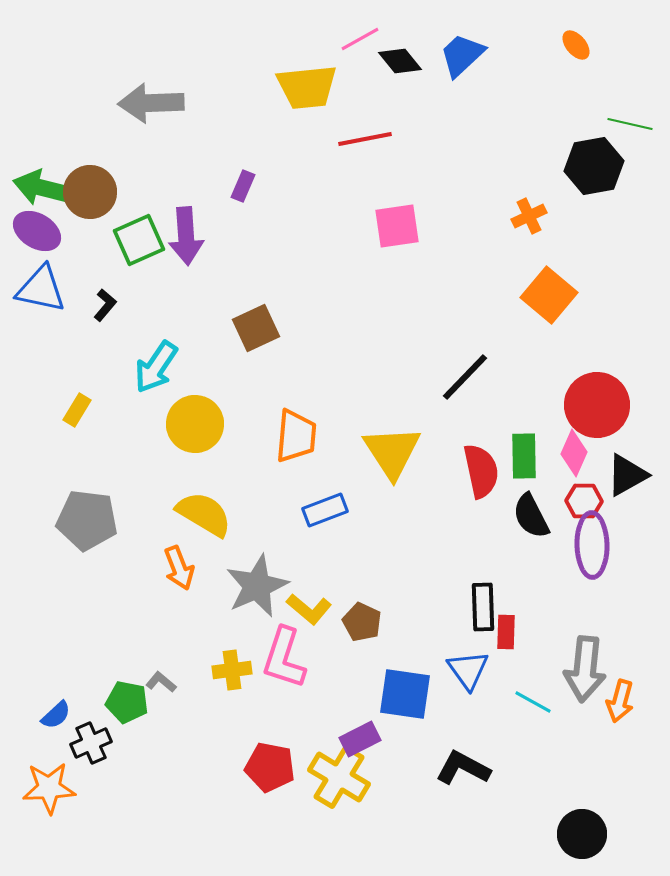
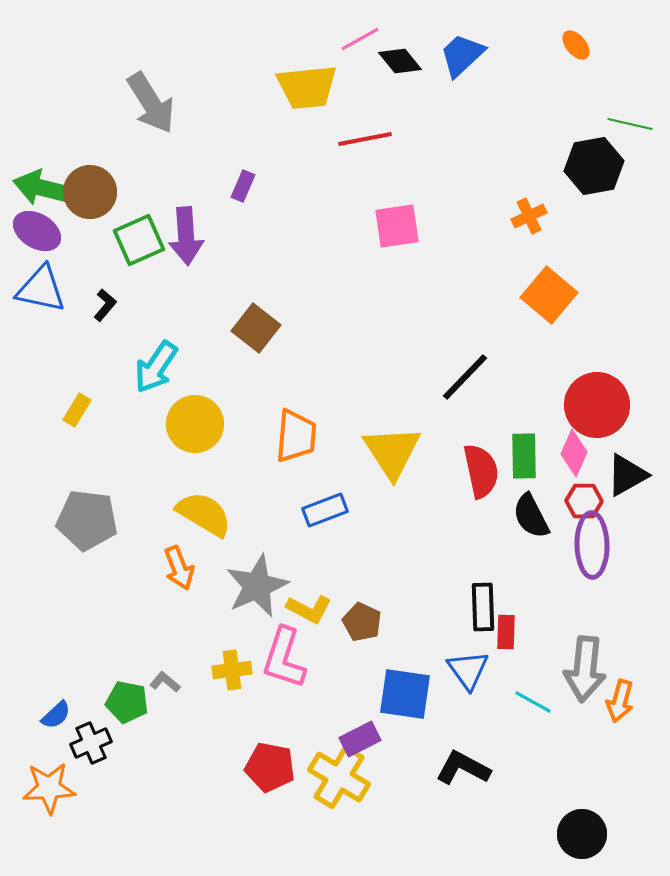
gray arrow at (151, 103): rotated 120 degrees counterclockwise
brown square at (256, 328): rotated 27 degrees counterclockwise
yellow L-shape at (309, 609): rotated 12 degrees counterclockwise
gray L-shape at (161, 682): moved 4 px right
